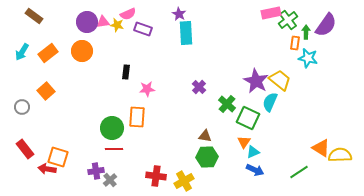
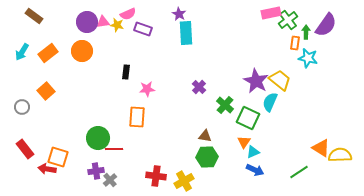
green cross at (227, 104): moved 2 px left, 1 px down
green circle at (112, 128): moved 14 px left, 10 px down
